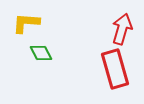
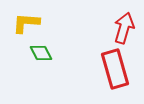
red arrow: moved 2 px right, 1 px up
